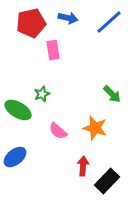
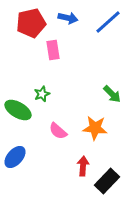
blue line: moved 1 px left
orange star: rotated 10 degrees counterclockwise
blue ellipse: rotated 10 degrees counterclockwise
